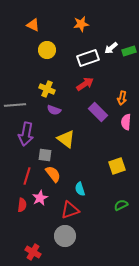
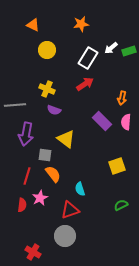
white rectangle: rotated 40 degrees counterclockwise
purple rectangle: moved 4 px right, 9 px down
